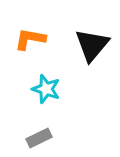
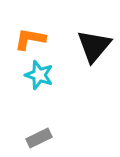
black triangle: moved 2 px right, 1 px down
cyan star: moved 7 px left, 14 px up
